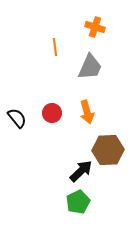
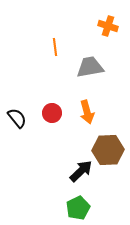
orange cross: moved 13 px right, 1 px up
gray trapezoid: rotated 124 degrees counterclockwise
green pentagon: moved 6 px down
